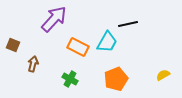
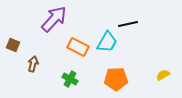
orange pentagon: rotated 20 degrees clockwise
